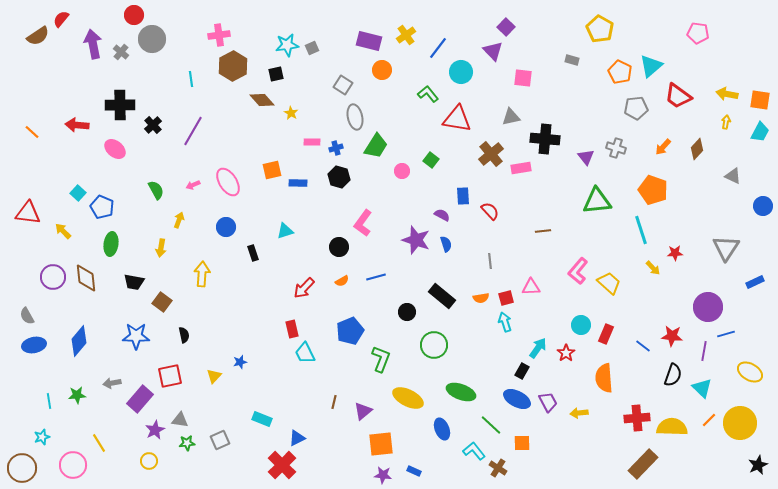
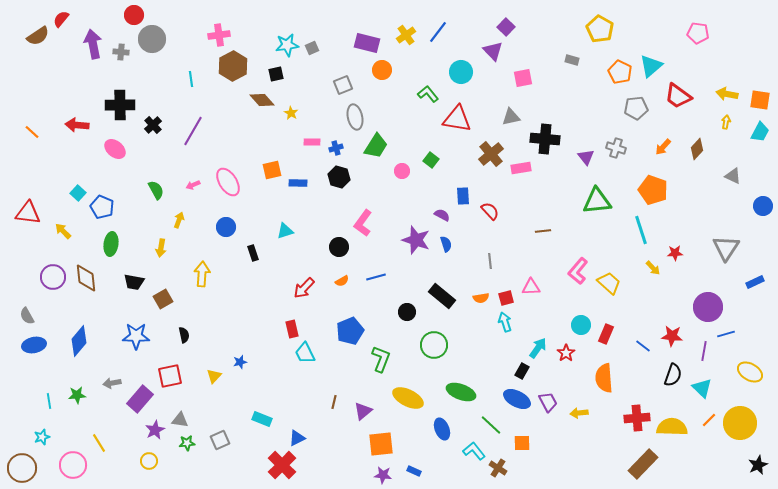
purple rectangle at (369, 41): moved 2 px left, 2 px down
blue line at (438, 48): moved 16 px up
gray cross at (121, 52): rotated 35 degrees counterclockwise
pink square at (523, 78): rotated 18 degrees counterclockwise
gray square at (343, 85): rotated 36 degrees clockwise
brown square at (162, 302): moved 1 px right, 3 px up; rotated 24 degrees clockwise
